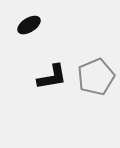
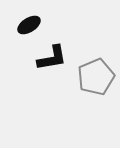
black L-shape: moved 19 px up
